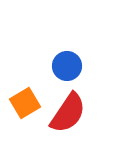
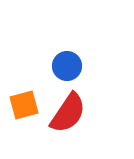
orange square: moved 1 px left, 2 px down; rotated 16 degrees clockwise
